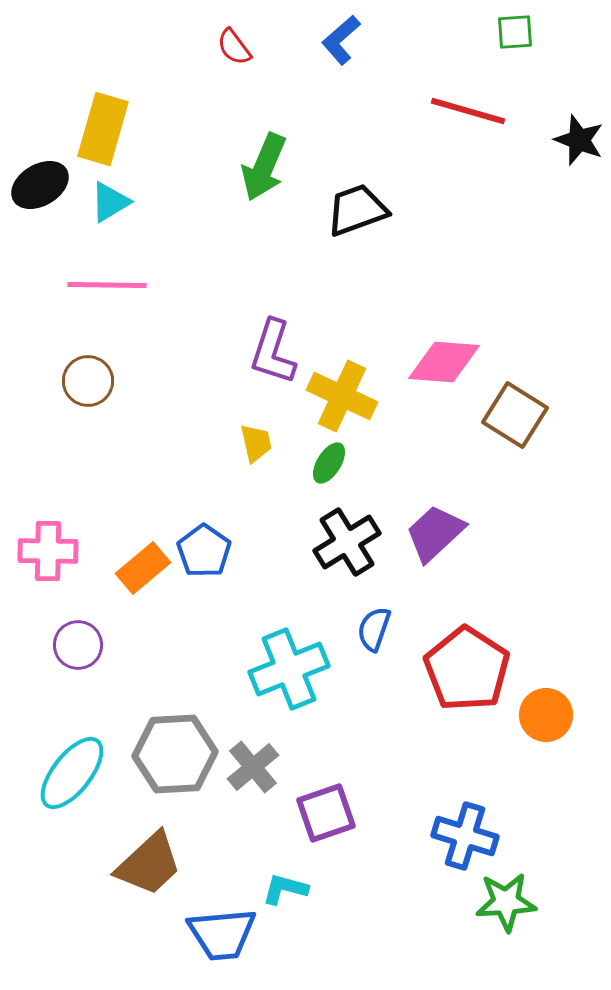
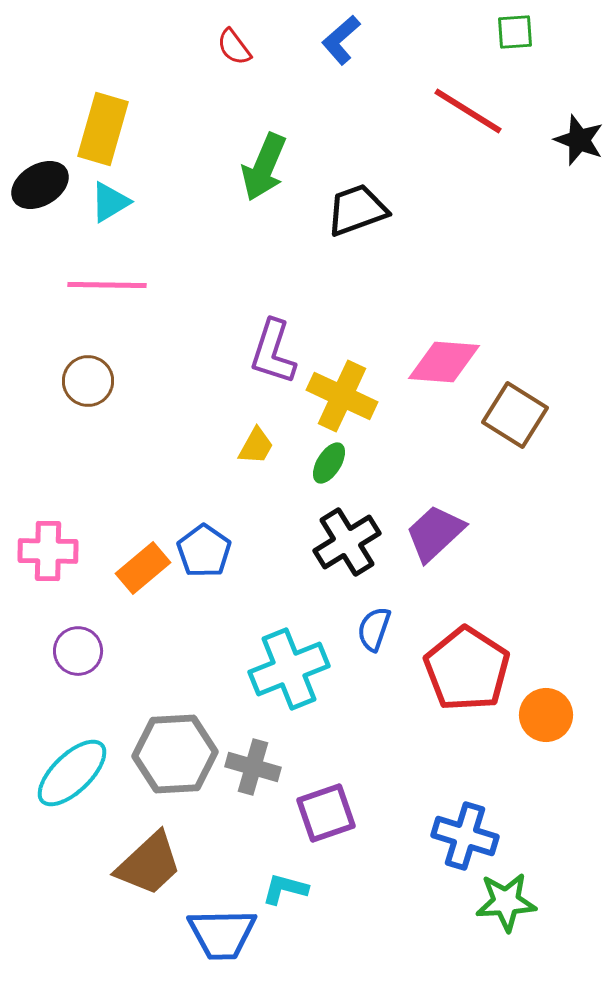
red line: rotated 16 degrees clockwise
yellow trapezoid: moved 3 px down; rotated 42 degrees clockwise
purple circle: moved 6 px down
gray cross: rotated 34 degrees counterclockwise
cyan ellipse: rotated 8 degrees clockwise
blue trapezoid: rotated 4 degrees clockwise
